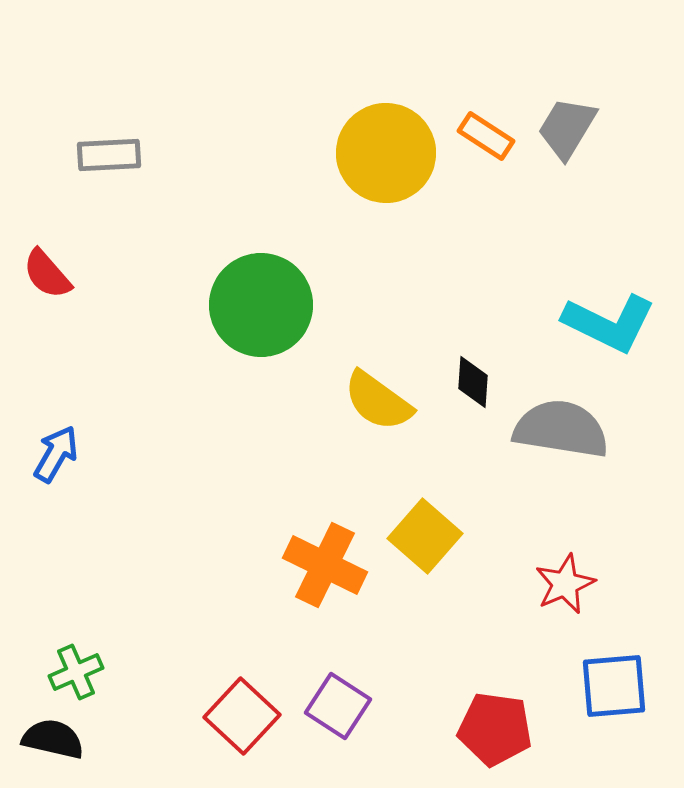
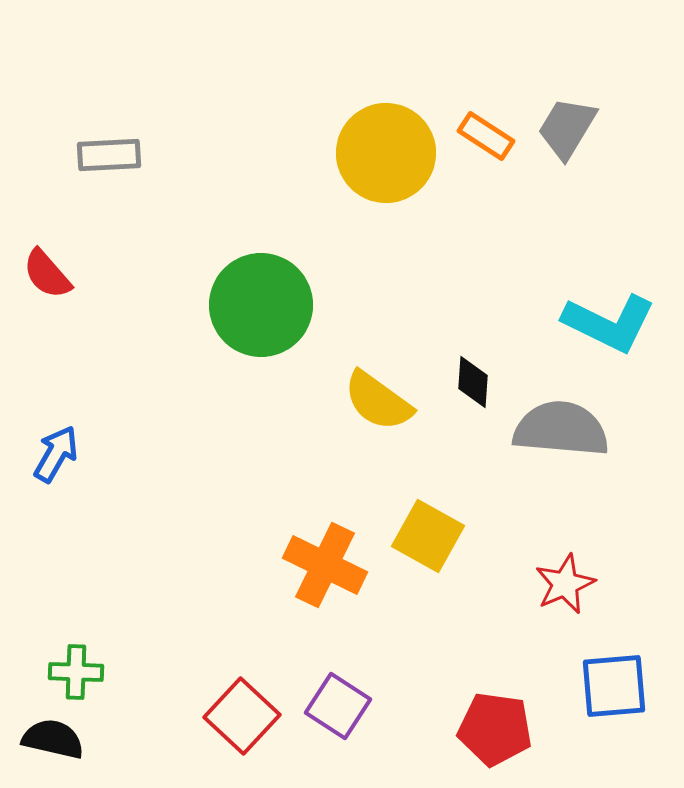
gray semicircle: rotated 4 degrees counterclockwise
yellow square: moved 3 px right; rotated 12 degrees counterclockwise
green cross: rotated 26 degrees clockwise
